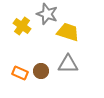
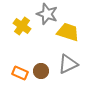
gray triangle: rotated 25 degrees counterclockwise
